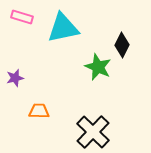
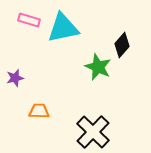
pink rectangle: moved 7 px right, 3 px down
black diamond: rotated 15 degrees clockwise
